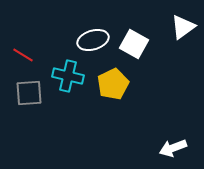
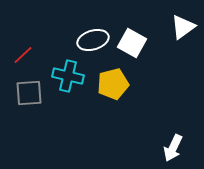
white square: moved 2 px left, 1 px up
red line: rotated 75 degrees counterclockwise
yellow pentagon: rotated 12 degrees clockwise
white arrow: rotated 44 degrees counterclockwise
